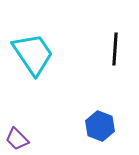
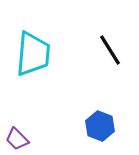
black line: moved 5 px left, 1 px down; rotated 36 degrees counterclockwise
cyan trapezoid: rotated 39 degrees clockwise
